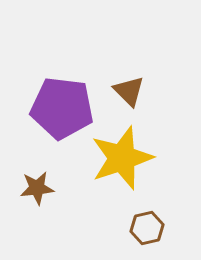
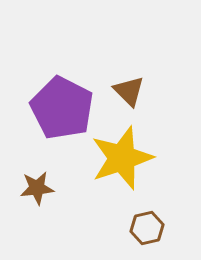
purple pentagon: rotated 20 degrees clockwise
